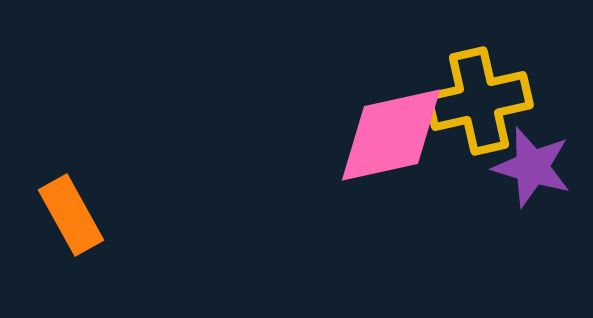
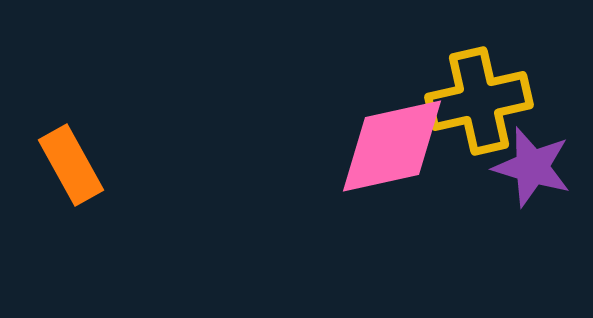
pink diamond: moved 1 px right, 11 px down
orange rectangle: moved 50 px up
